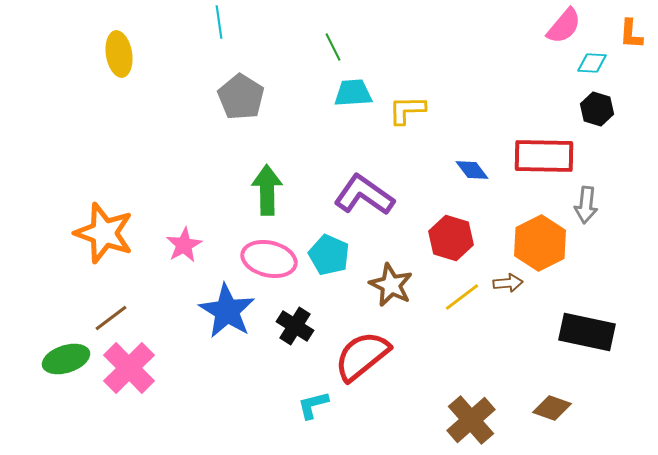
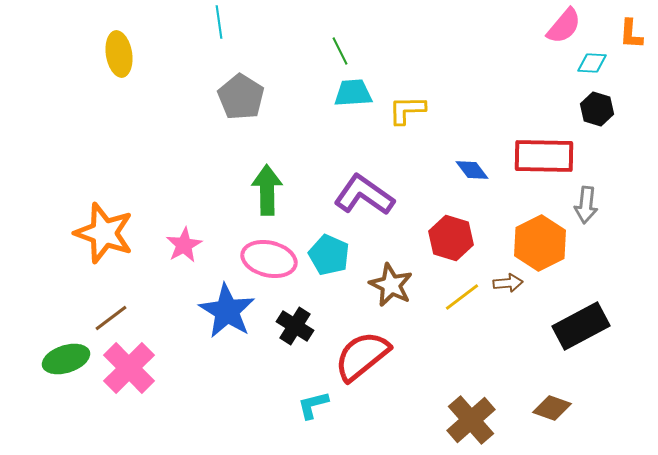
green line: moved 7 px right, 4 px down
black rectangle: moved 6 px left, 6 px up; rotated 40 degrees counterclockwise
